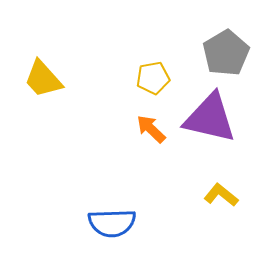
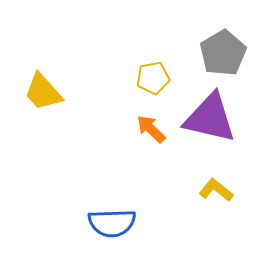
gray pentagon: moved 3 px left
yellow trapezoid: moved 13 px down
yellow L-shape: moved 5 px left, 5 px up
